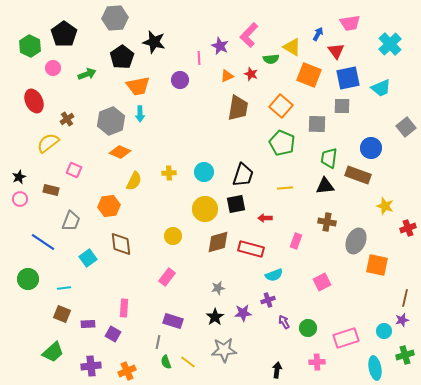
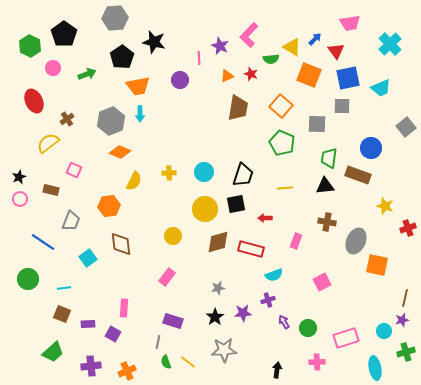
blue arrow at (318, 34): moved 3 px left, 5 px down; rotated 16 degrees clockwise
green cross at (405, 355): moved 1 px right, 3 px up
